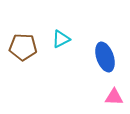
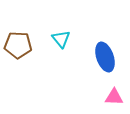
cyan triangle: rotated 42 degrees counterclockwise
brown pentagon: moved 5 px left, 2 px up
